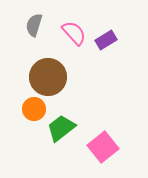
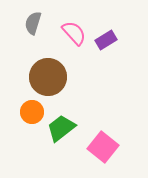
gray semicircle: moved 1 px left, 2 px up
orange circle: moved 2 px left, 3 px down
pink square: rotated 12 degrees counterclockwise
